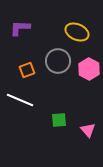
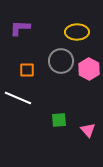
yellow ellipse: rotated 25 degrees counterclockwise
gray circle: moved 3 px right
orange square: rotated 21 degrees clockwise
white line: moved 2 px left, 2 px up
